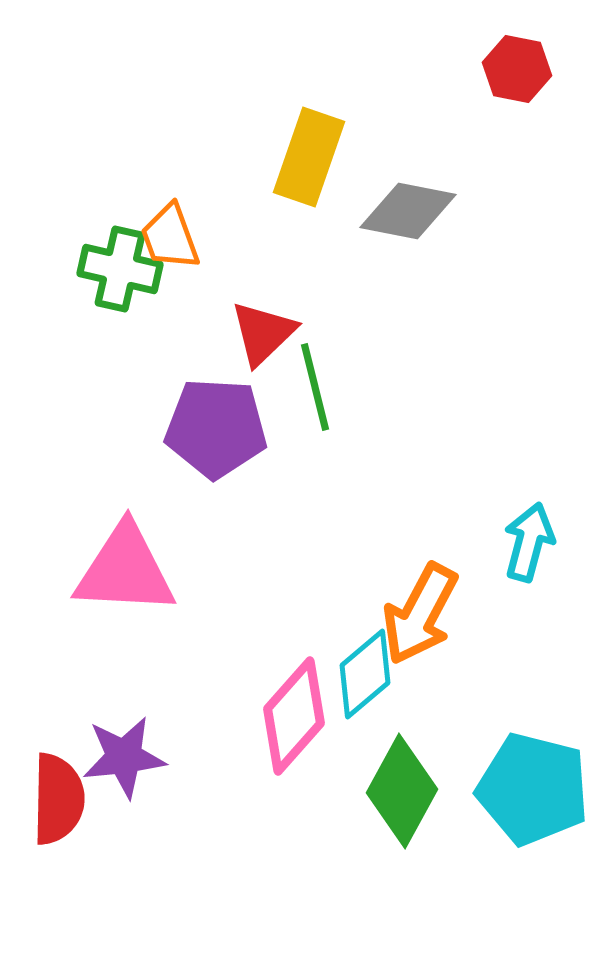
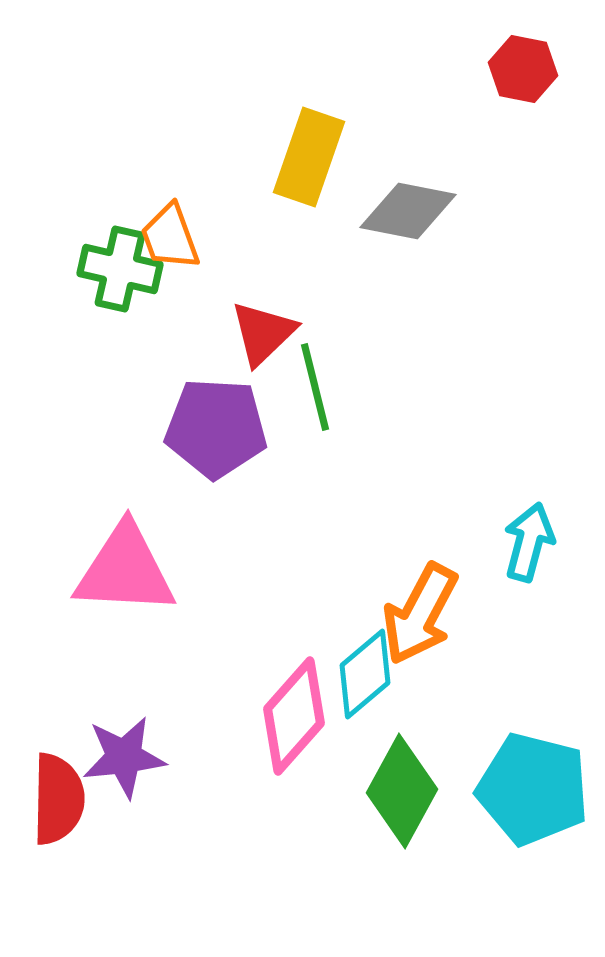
red hexagon: moved 6 px right
